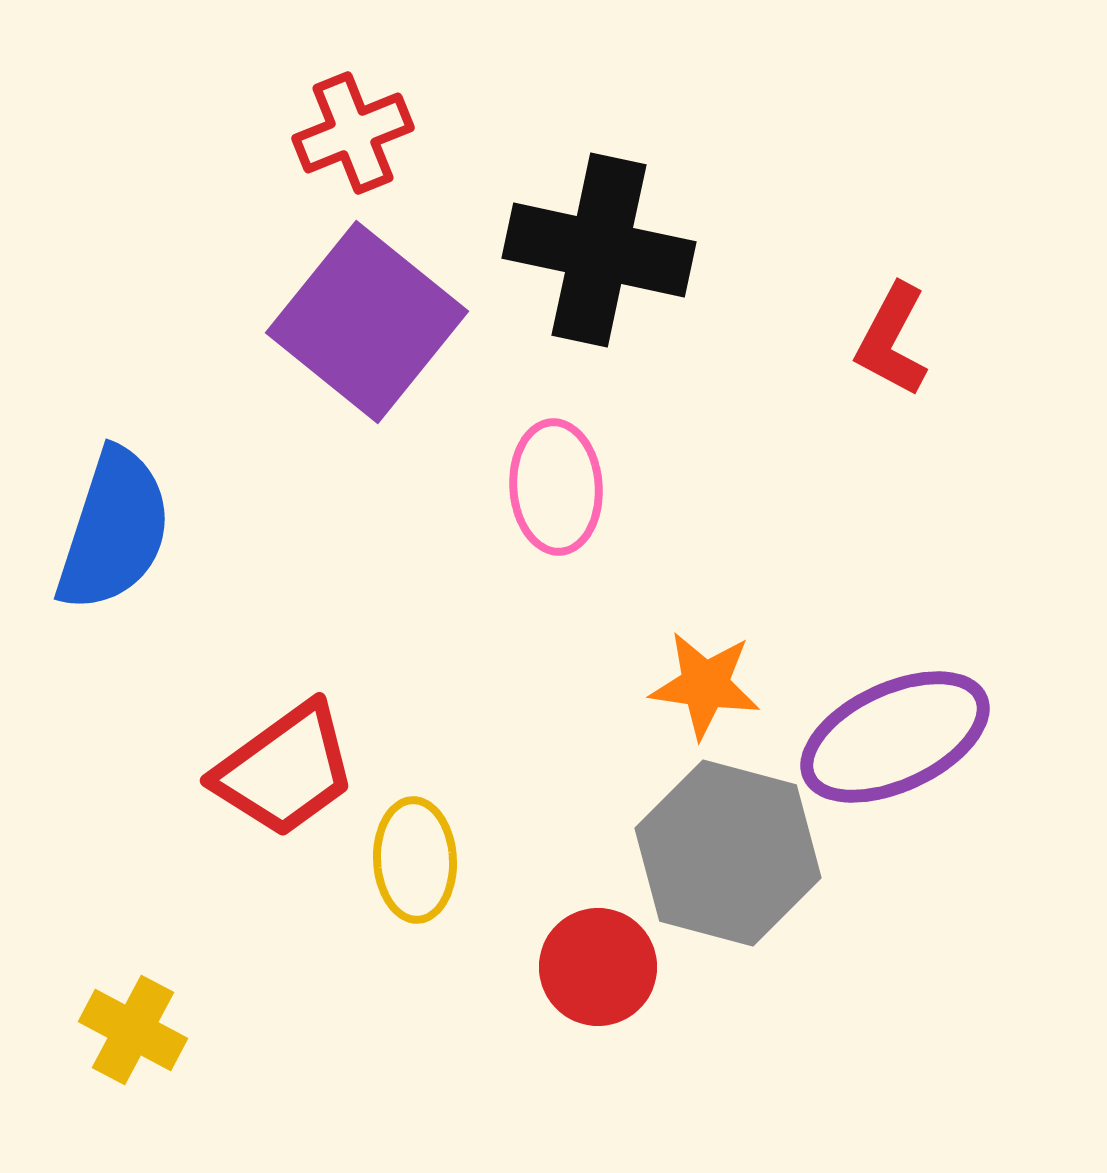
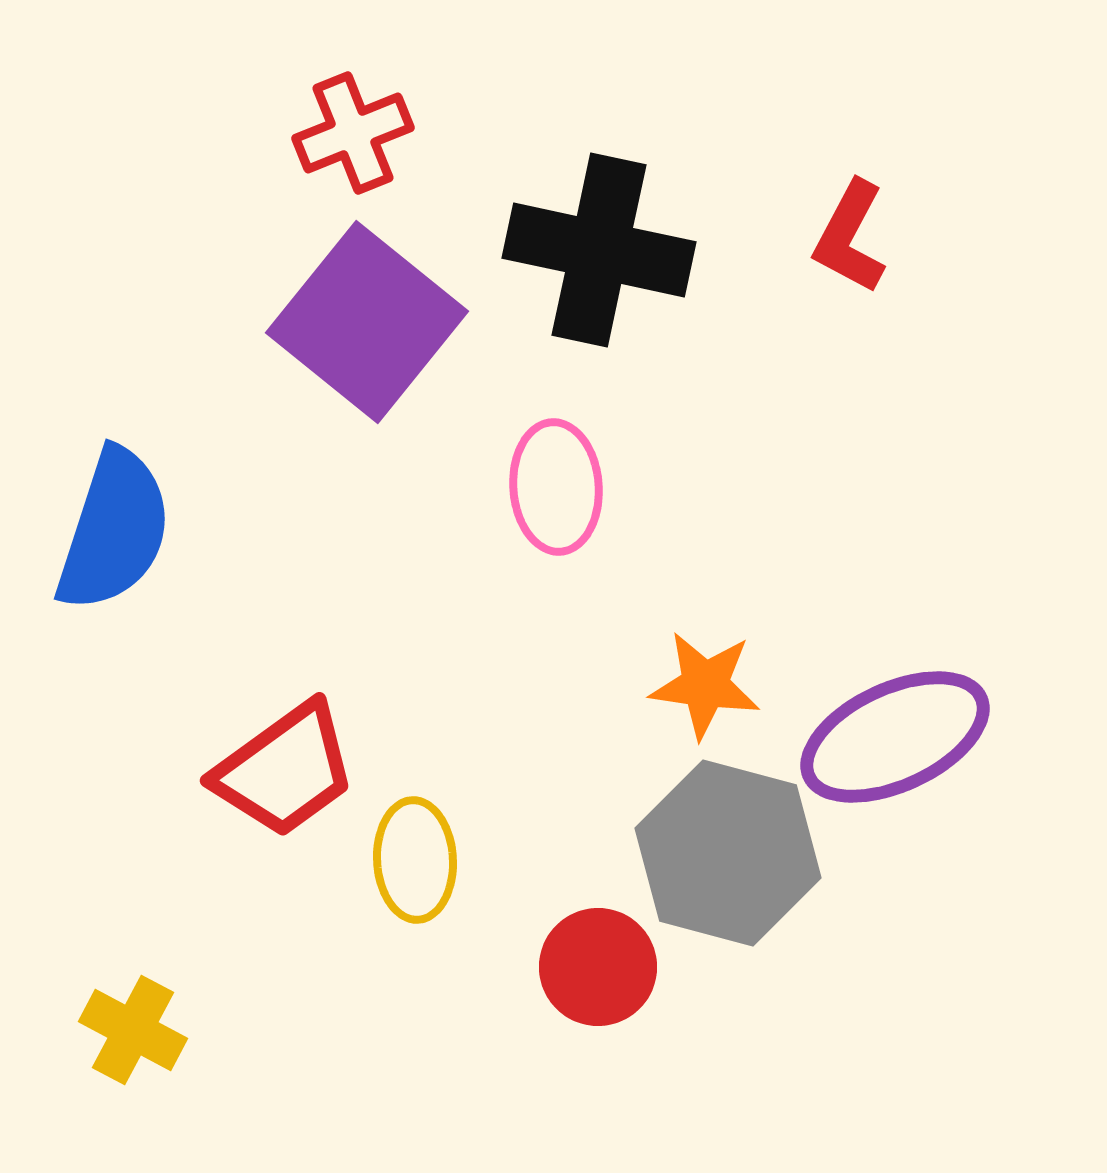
red L-shape: moved 42 px left, 103 px up
